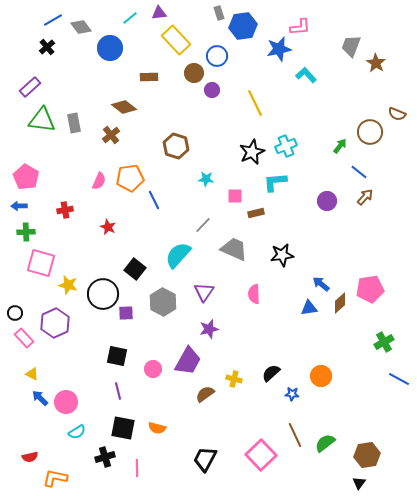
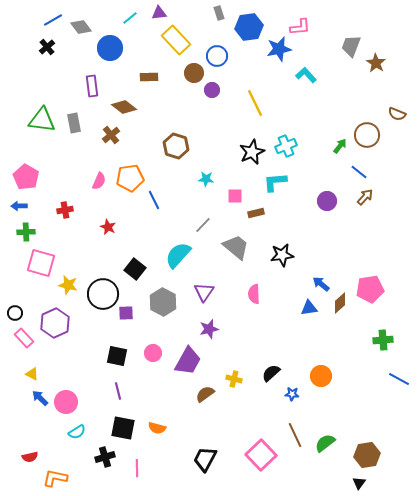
blue hexagon at (243, 26): moved 6 px right, 1 px down
purple rectangle at (30, 87): moved 62 px right, 1 px up; rotated 55 degrees counterclockwise
brown circle at (370, 132): moved 3 px left, 3 px down
gray trapezoid at (234, 249): moved 2 px right, 2 px up; rotated 16 degrees clockwise
green cross at (384, 342): moved 1 px left, 2 px up; rotated 24 degrees clockwise
pink circle at (153, 369): moved 16 px up
